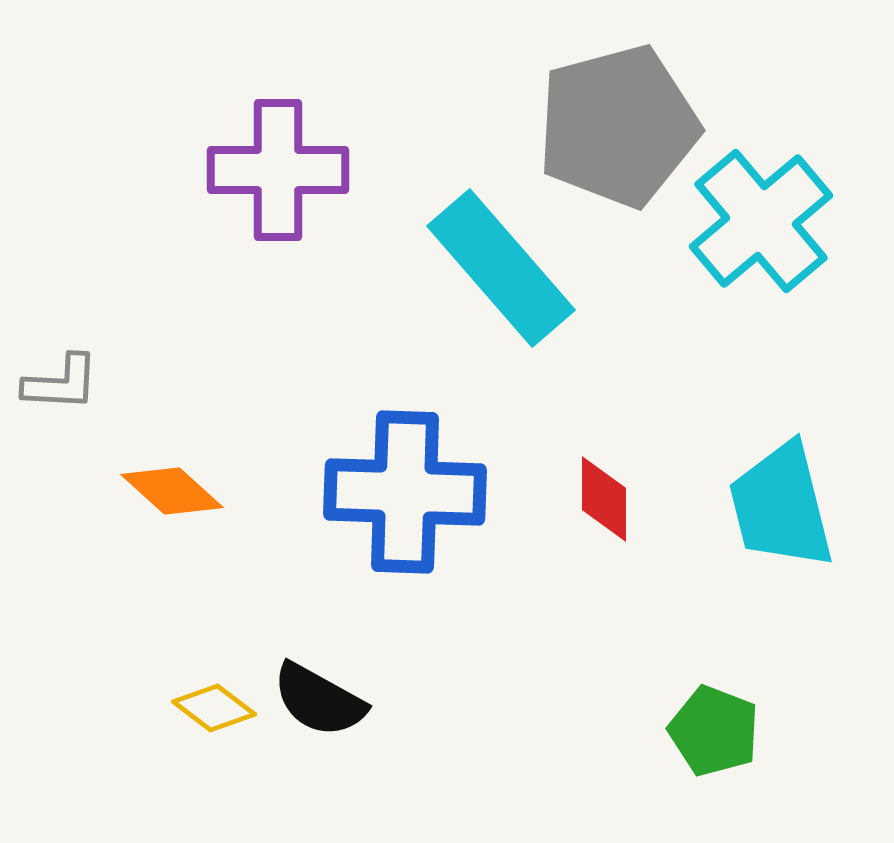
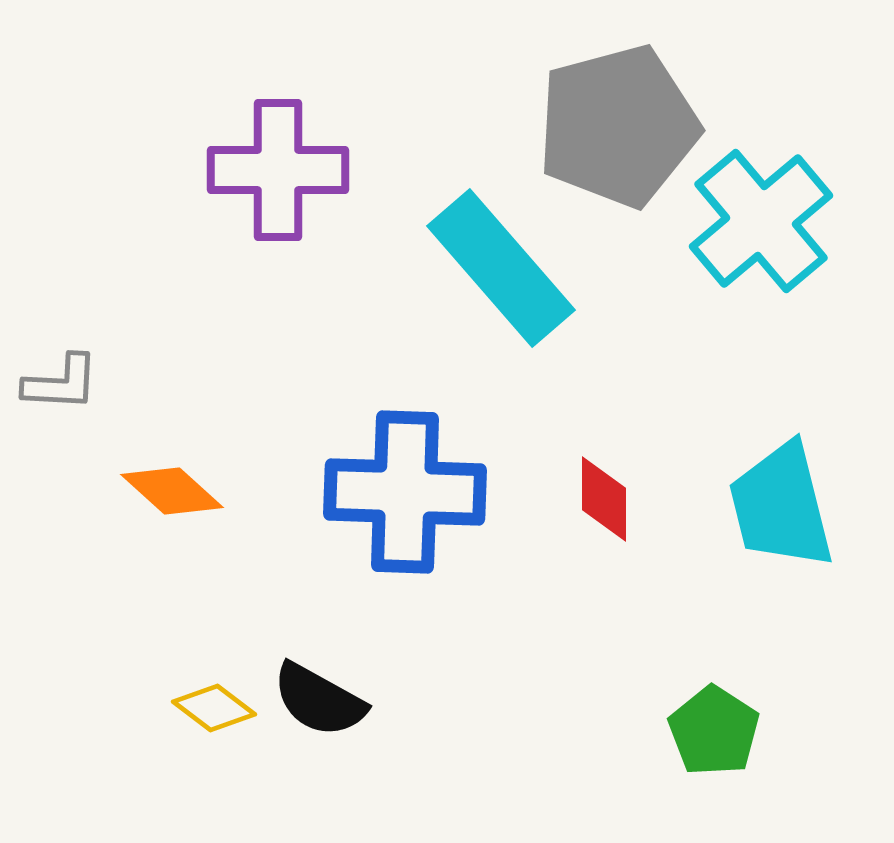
green pentagon: rotated 12 degrees clockwise
